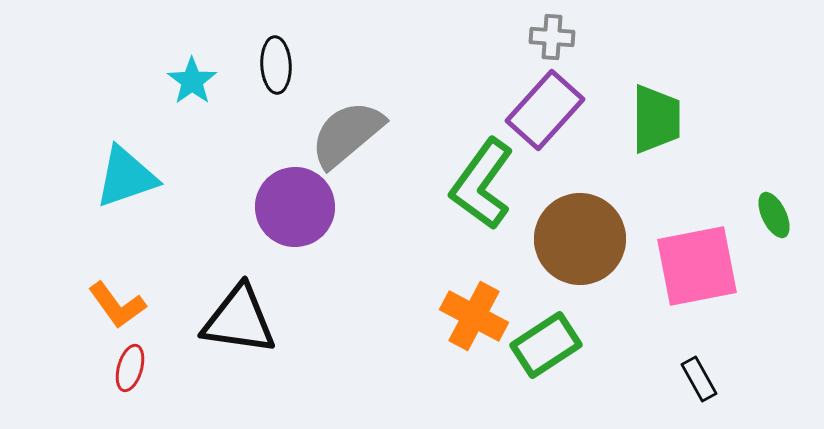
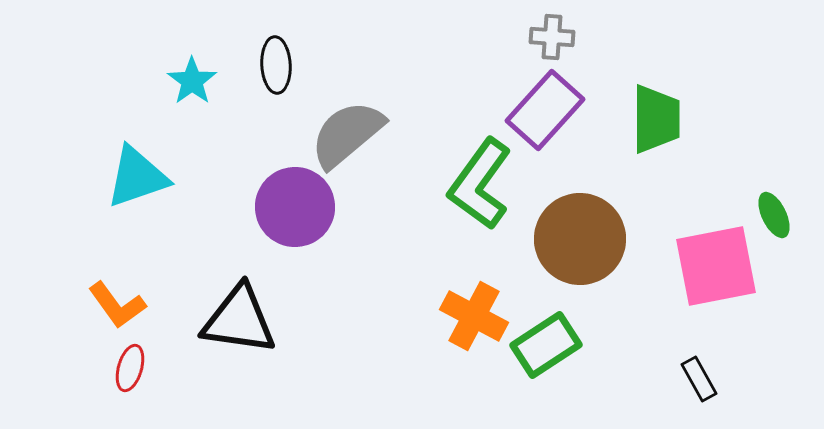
cyan triangle: moved 11 px right
green L-shape: moved 2 px left
pink square: moved 19 px right
